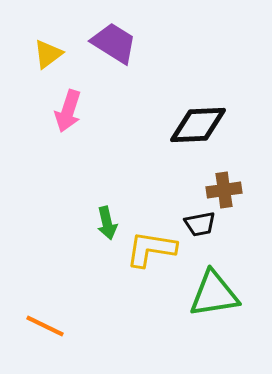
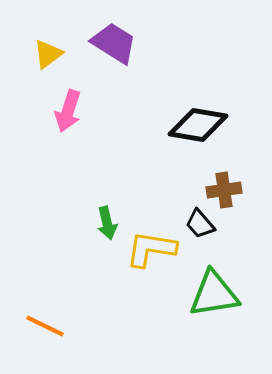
black diamond: rotated 12 degrees clockwise
black trapezoid: rotated 60 degrees clockwise
